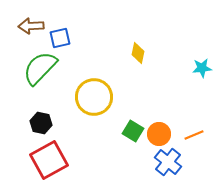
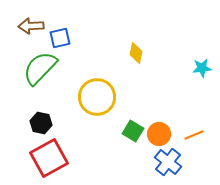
yellow diamond: moved 2 px left
yellow circle: moved 3 px right
red square: moved 2 px up
